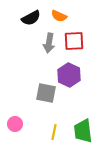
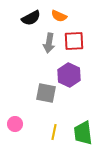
green trapezoid: moved 2 px down
